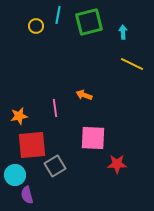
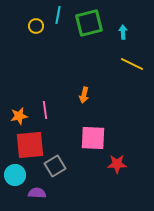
green square: moved 1 px down
orange arrow: rotated 98 degrees counterclockwise
pink line: moved 10 px left, 2 px down
red square: moved 2 px left
purple semicircle: moved 10 px right, 2 px up; rotated 108 degrees clockwise
